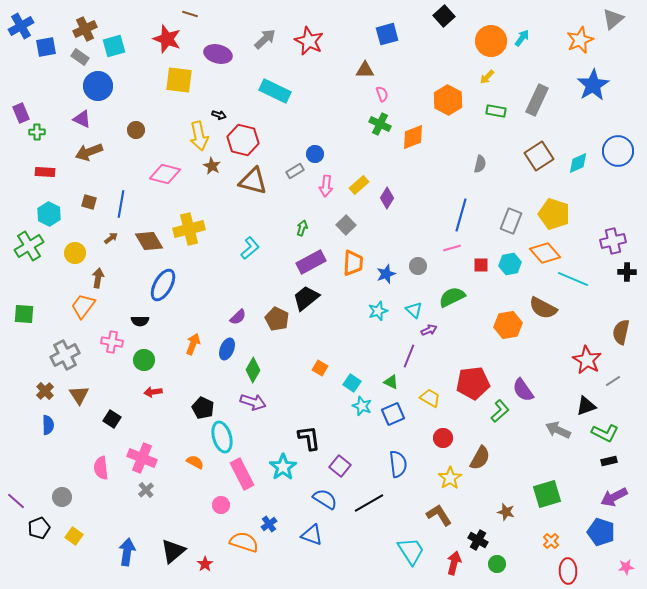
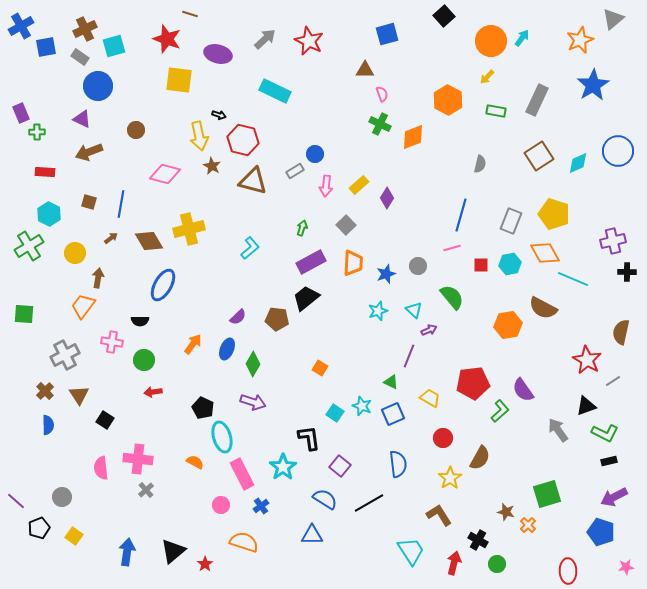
orange diamond at (545, 253): rotated 12 degrees clockwise
green semicircle at (452, 297): rotated 76 degrees clockwise
brown pentagon at (277, 319): rotated 20 degrees counterclockwise
orange arrow at (193, 344): rotated 15 degrees clockwise
green diamond at (253, 370): moved 6 px up
cyan square at (352, 383): moved 17 px left, 30 px down
black square at (112, 419): moved 7 px left, 1 px down
gray arrow at (558, 430): rotated 30 degrees clockwise
pink cross at (142, 458): moved 4 px left, 1 px down; rotated 16 degrees counterclockwise
blue cross at (269, 524): moved 8 px left, 18 px up
blue triangle at (312, 535): rotated 20 degrees counterclockwise
orange cross at (551, 541): moved 23 px left, 16 px up
